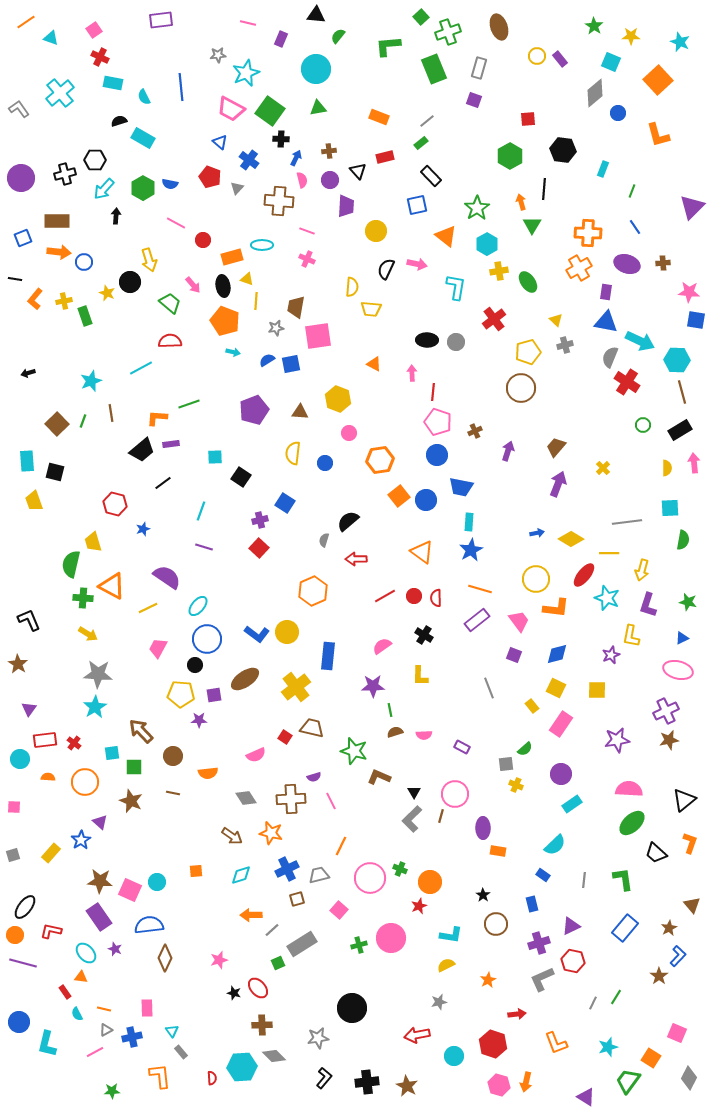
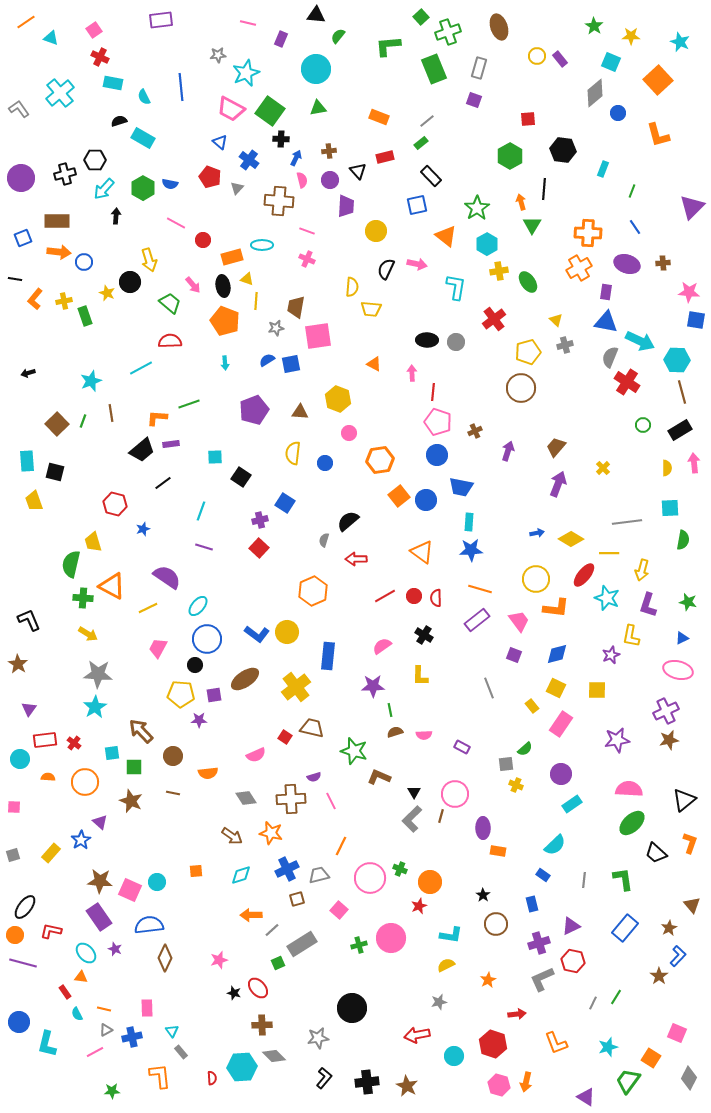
cyan arrow at (233, 352): moved 8 px left, 11 px down; rotated 72 degrees clockwise
blue star at (471, 550): rotated 25 degrees clockwise
